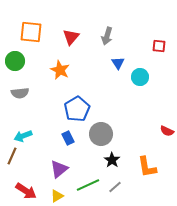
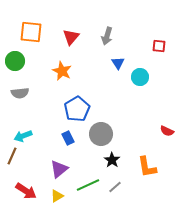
orange star: moved 2 px right, 1 px down
